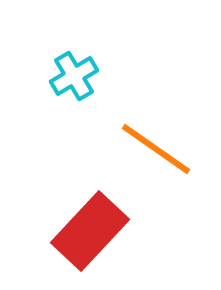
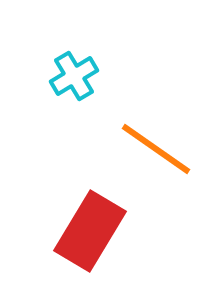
red rectangle: rotated 12 degrees counterclockwise
